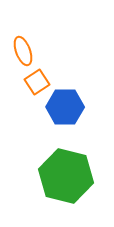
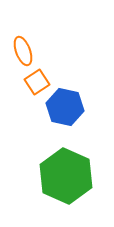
blue hexagon: rotated 12 degrees clockwise
green hexagon: rotated 10 degrees clockwise
